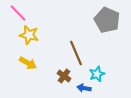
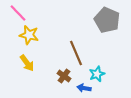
yellow arrow: moved 1 px left; rotated 24 degrees clockwise
